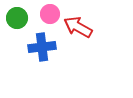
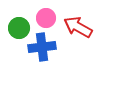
pink circle: moved 4 px left, 4 px down
green circle: moved 2 px right, 10 px down
